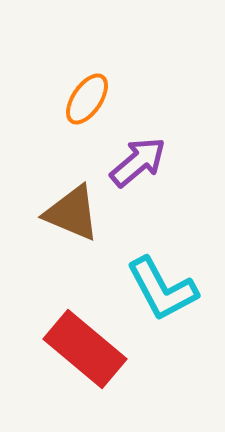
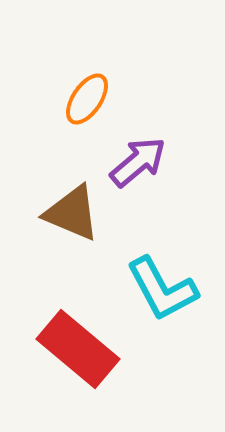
red rectangle: moved 7 px left
